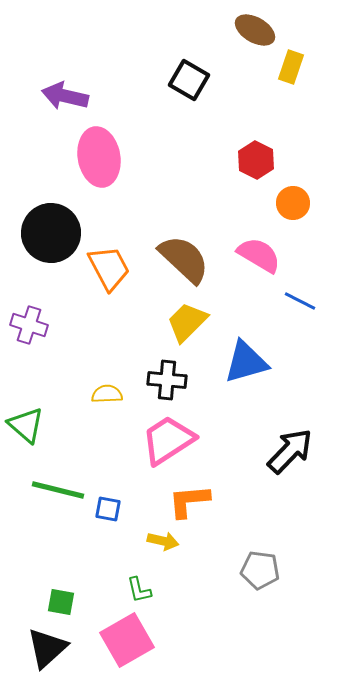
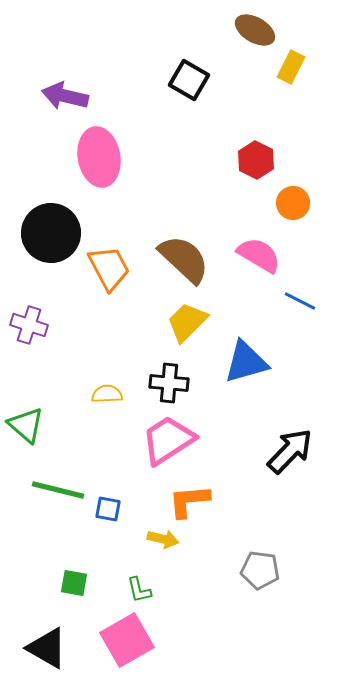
yellow rectangle: rotated 8 degrees clockwise
black cross: moved 2 px right, 3 px down
yellow arrow: moved 2 px up
green square: moved 13 px right, 19 px up
black triangle: rotated 48 degrees counterclockwise
